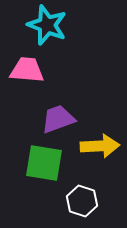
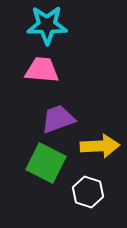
cyan star: rotated 21 degrees counterclockwise
pink trapezoid: moved 15 px right
green square: moved 2 px right; rotated 18 degrees clockwise
white hexagon: moved 6 px right, 9 px up
